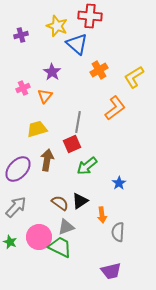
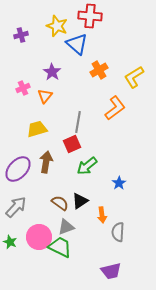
brown arrow: moved 1 px left, 2 px down
